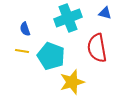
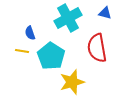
cyan cross: rotated 8 degrees counterclockwise
blue semicircle: moved 5 px right, 4 px down
cyan pentagon: rotated 12 degrees clockwise
